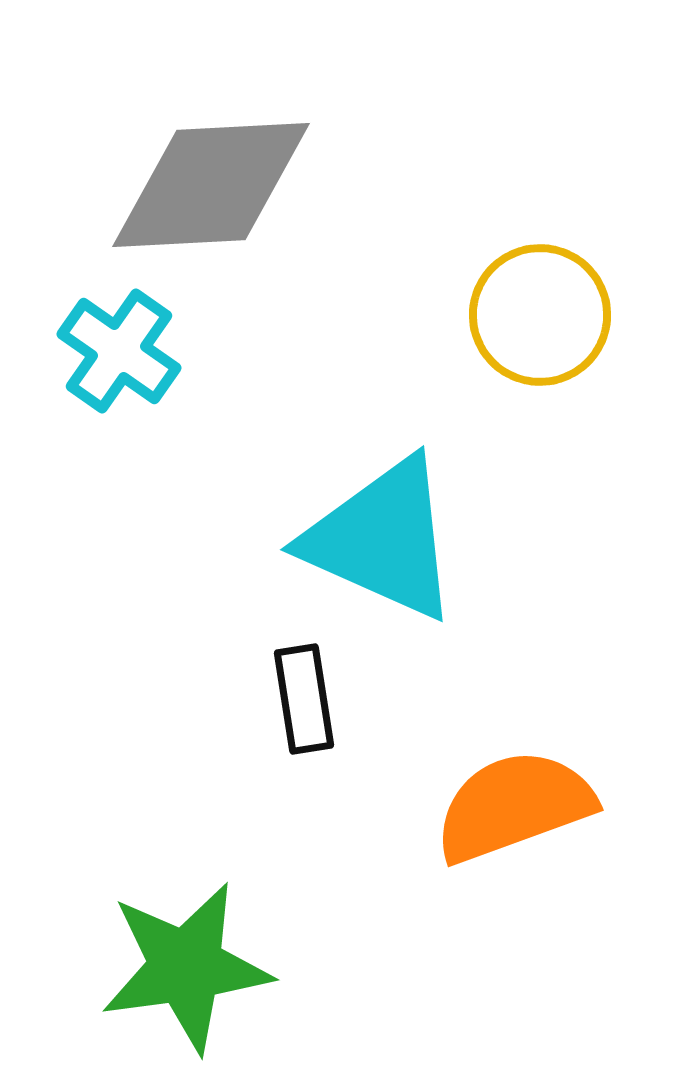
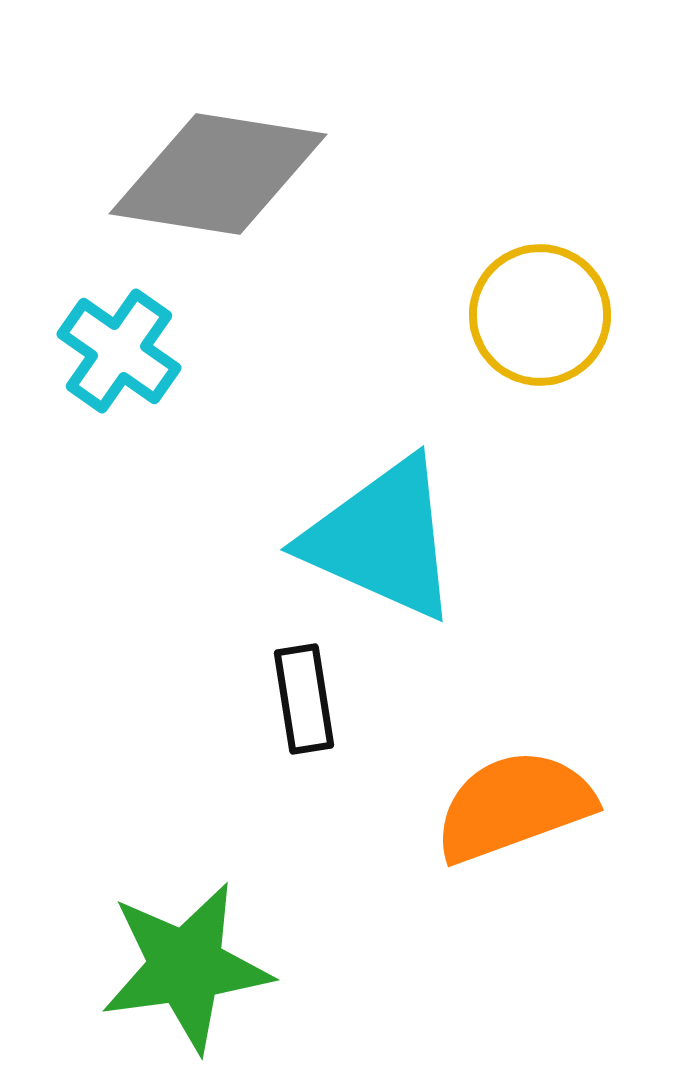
gray diamond: moved 7 px right, 11 px up; rotated 12 degrees clockwise
